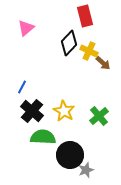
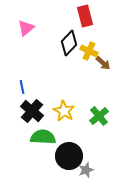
blue line: rotated 40 degrees counterclockwise
black circle: moved 1 px left, 1 px down
